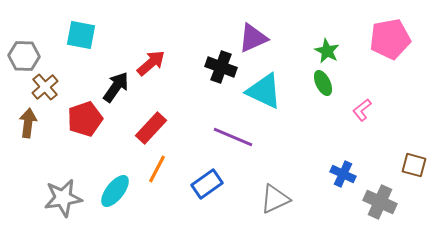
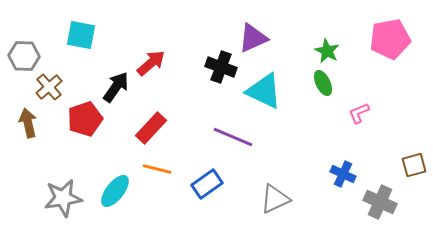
brown cross: moved 4 px right
pink L-shape: moved 3 px left, 3 px down; rotated 15 degrees clockwise
brown arrow: rotated 20 degrees counterclockwise
brown square: rotated 30 degrees counterclockwise
orange line: rotated 76 degrees clockwise
